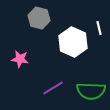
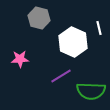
pink star: rotated 12 degrees counterclockwise
purple line: moved 8 px right, 12 px up
